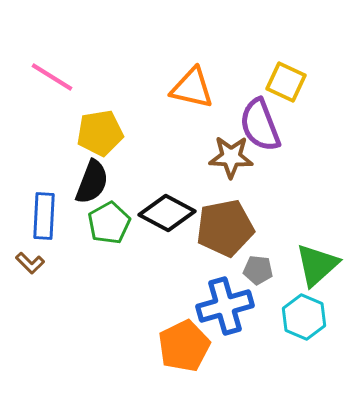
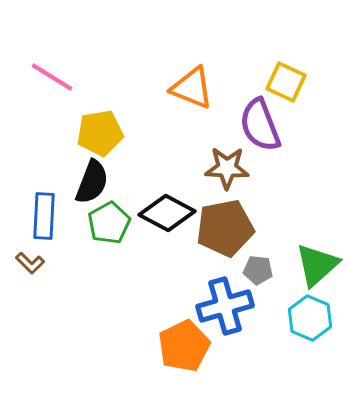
orange triangle: rotated 9 degrees clockwise
brown star: moved 4 px left, 11 px down
cyan hexagon: moved 6 px right, 1 px down
